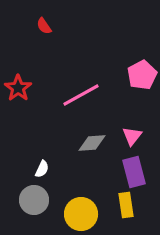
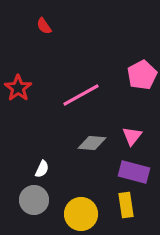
gray diamond: rotated 8 degrees clockwise
purple rectangle: rotated 60 degrees counterclockwise
